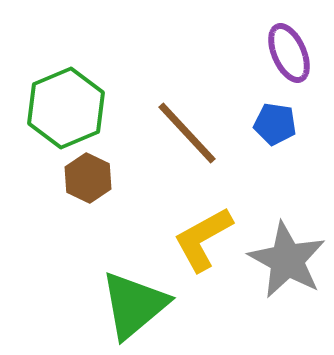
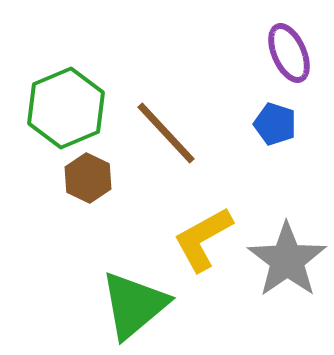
blue pentagon: rotated 9 degrees clockwise
brown line: moved 21 px left
gray star: rotated 8 degrees clockwise
